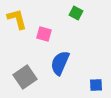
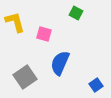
yellow L-shape: moved 2 px left, 3 px down
blue square: rotated 32 degrees counterclockwise
